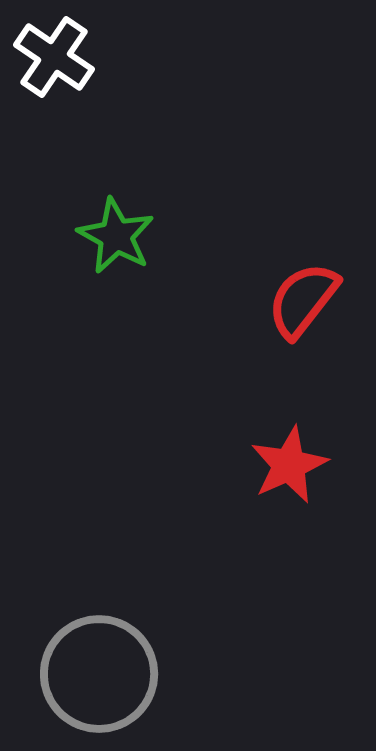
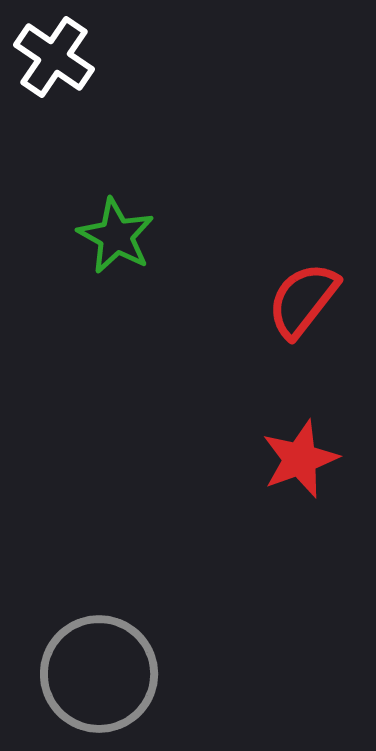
red star: moved 11 px right, 6 px up; rotated 4 degrees clockwise
